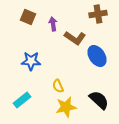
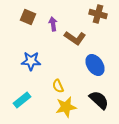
brown cross: rotated 24 degrees clockwise
blue ellipse: moved 2 px left, 9 px down
